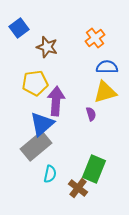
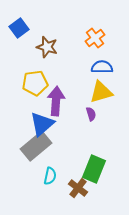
blue semicircle: moved 5 px left
yellow triangle: moved 4 px left
cyan semicircle: moved 2 px down
